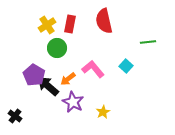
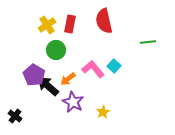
green circle: moved 1 px left, 2 px down
cyan square: moved 12 px left
